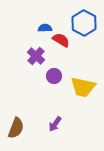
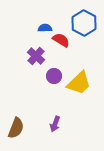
yellow trapezoid: moved 4 px left, 4 px up; rotated 56 degrees counterclockwise
purple arrow: rotated 14 degrees counterclockwise
